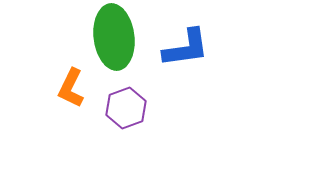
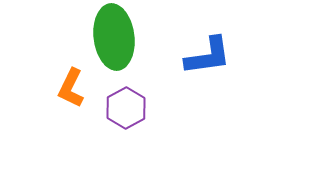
blue L-shape: moved 22 px right, 8 px down
purple hexagon: rotated 9 degrees counterclockwise
